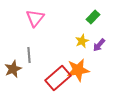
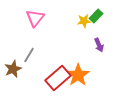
green rectangle: moved 3 px right, 1 px up
yellow star: moved 2 px right, 20 px up; rotated 16 degrees clockwise
purple arrow: rotated 64 degrees counterclockwise
gray line: rotated 35 degrees clockwise
orange star: moved 5 px down; rotated 25 degrees counterclockwise
